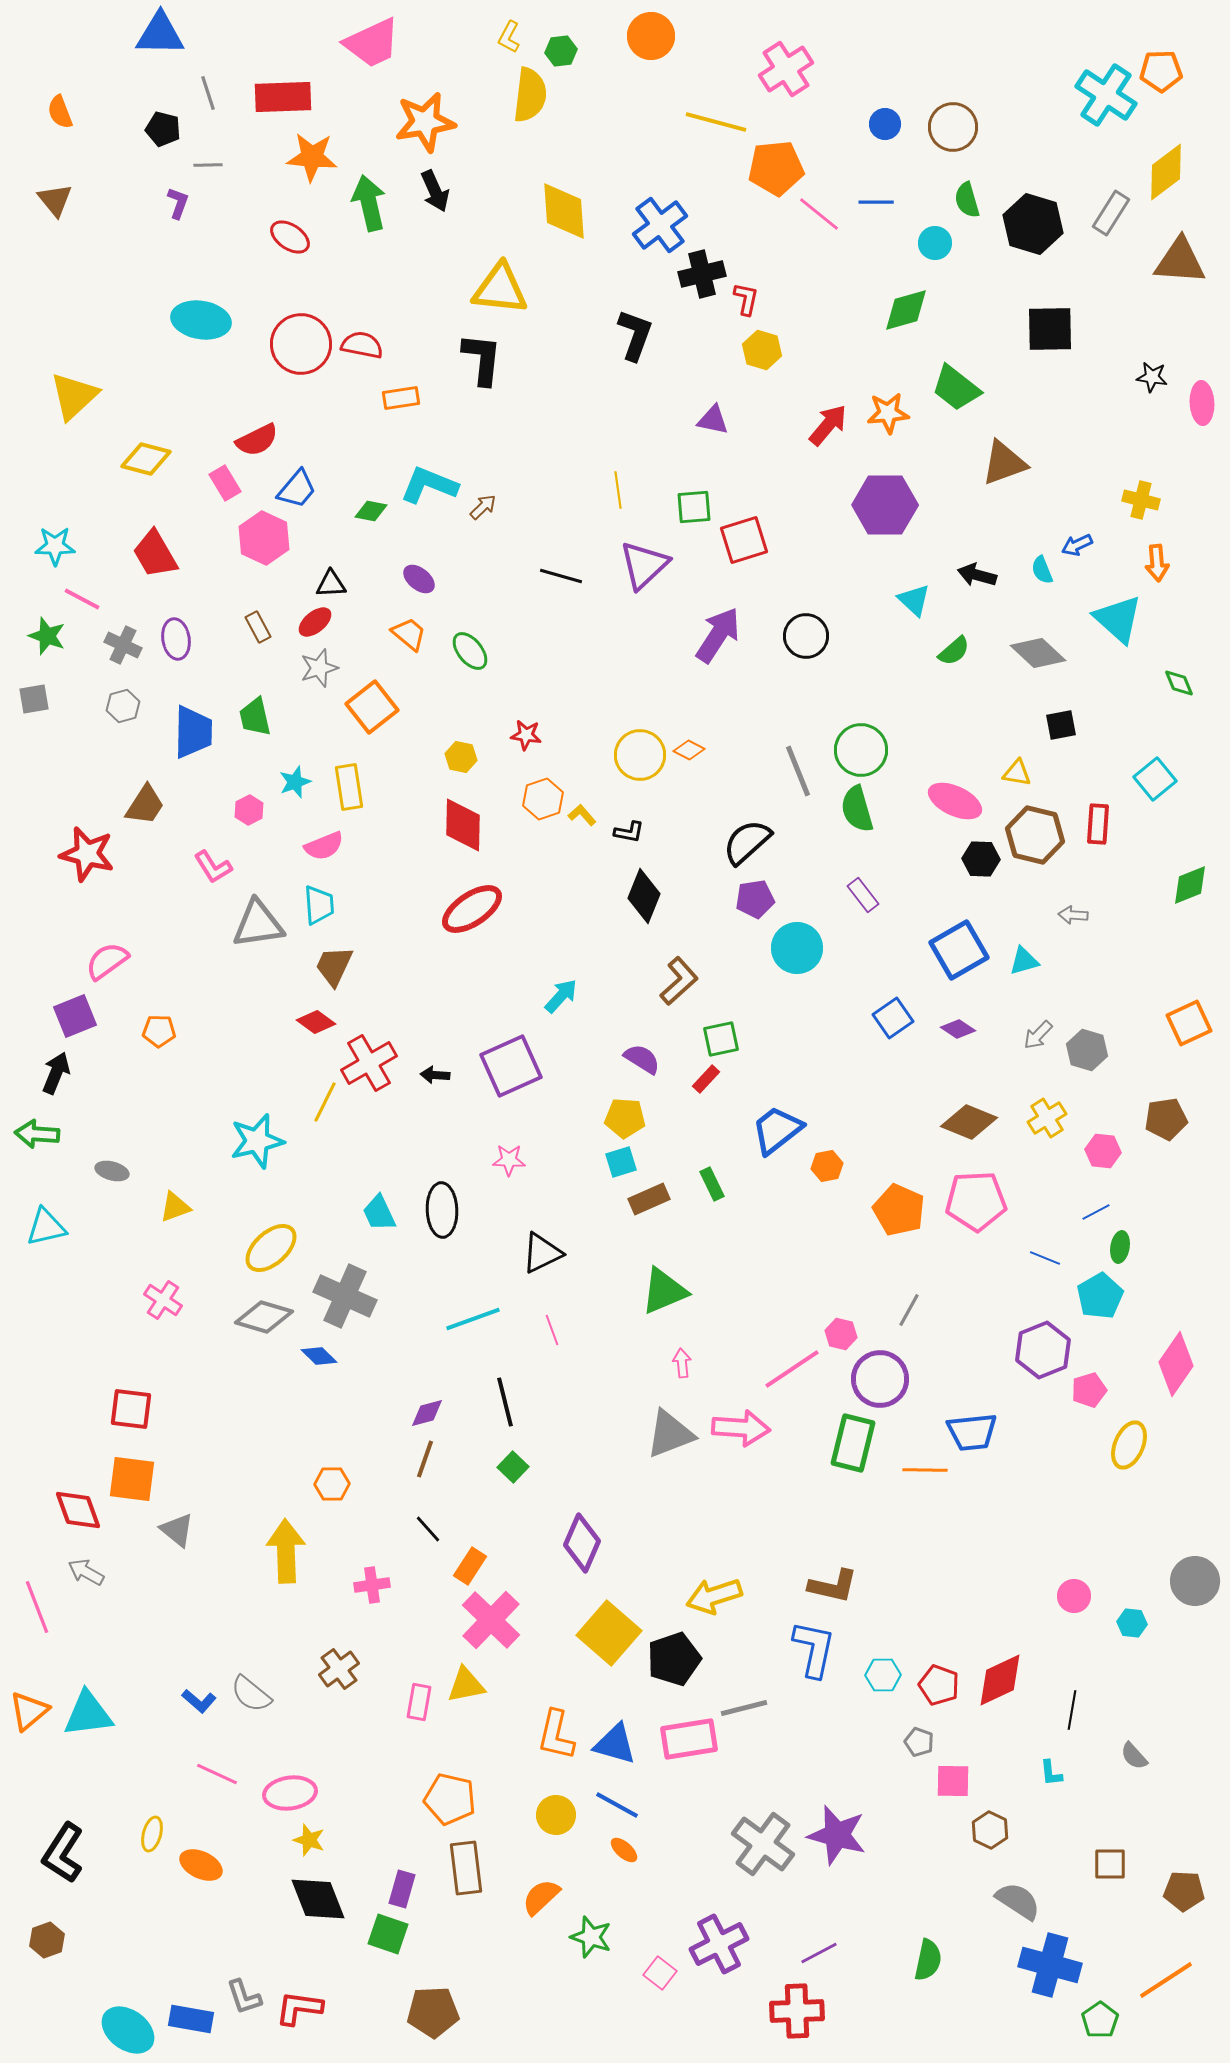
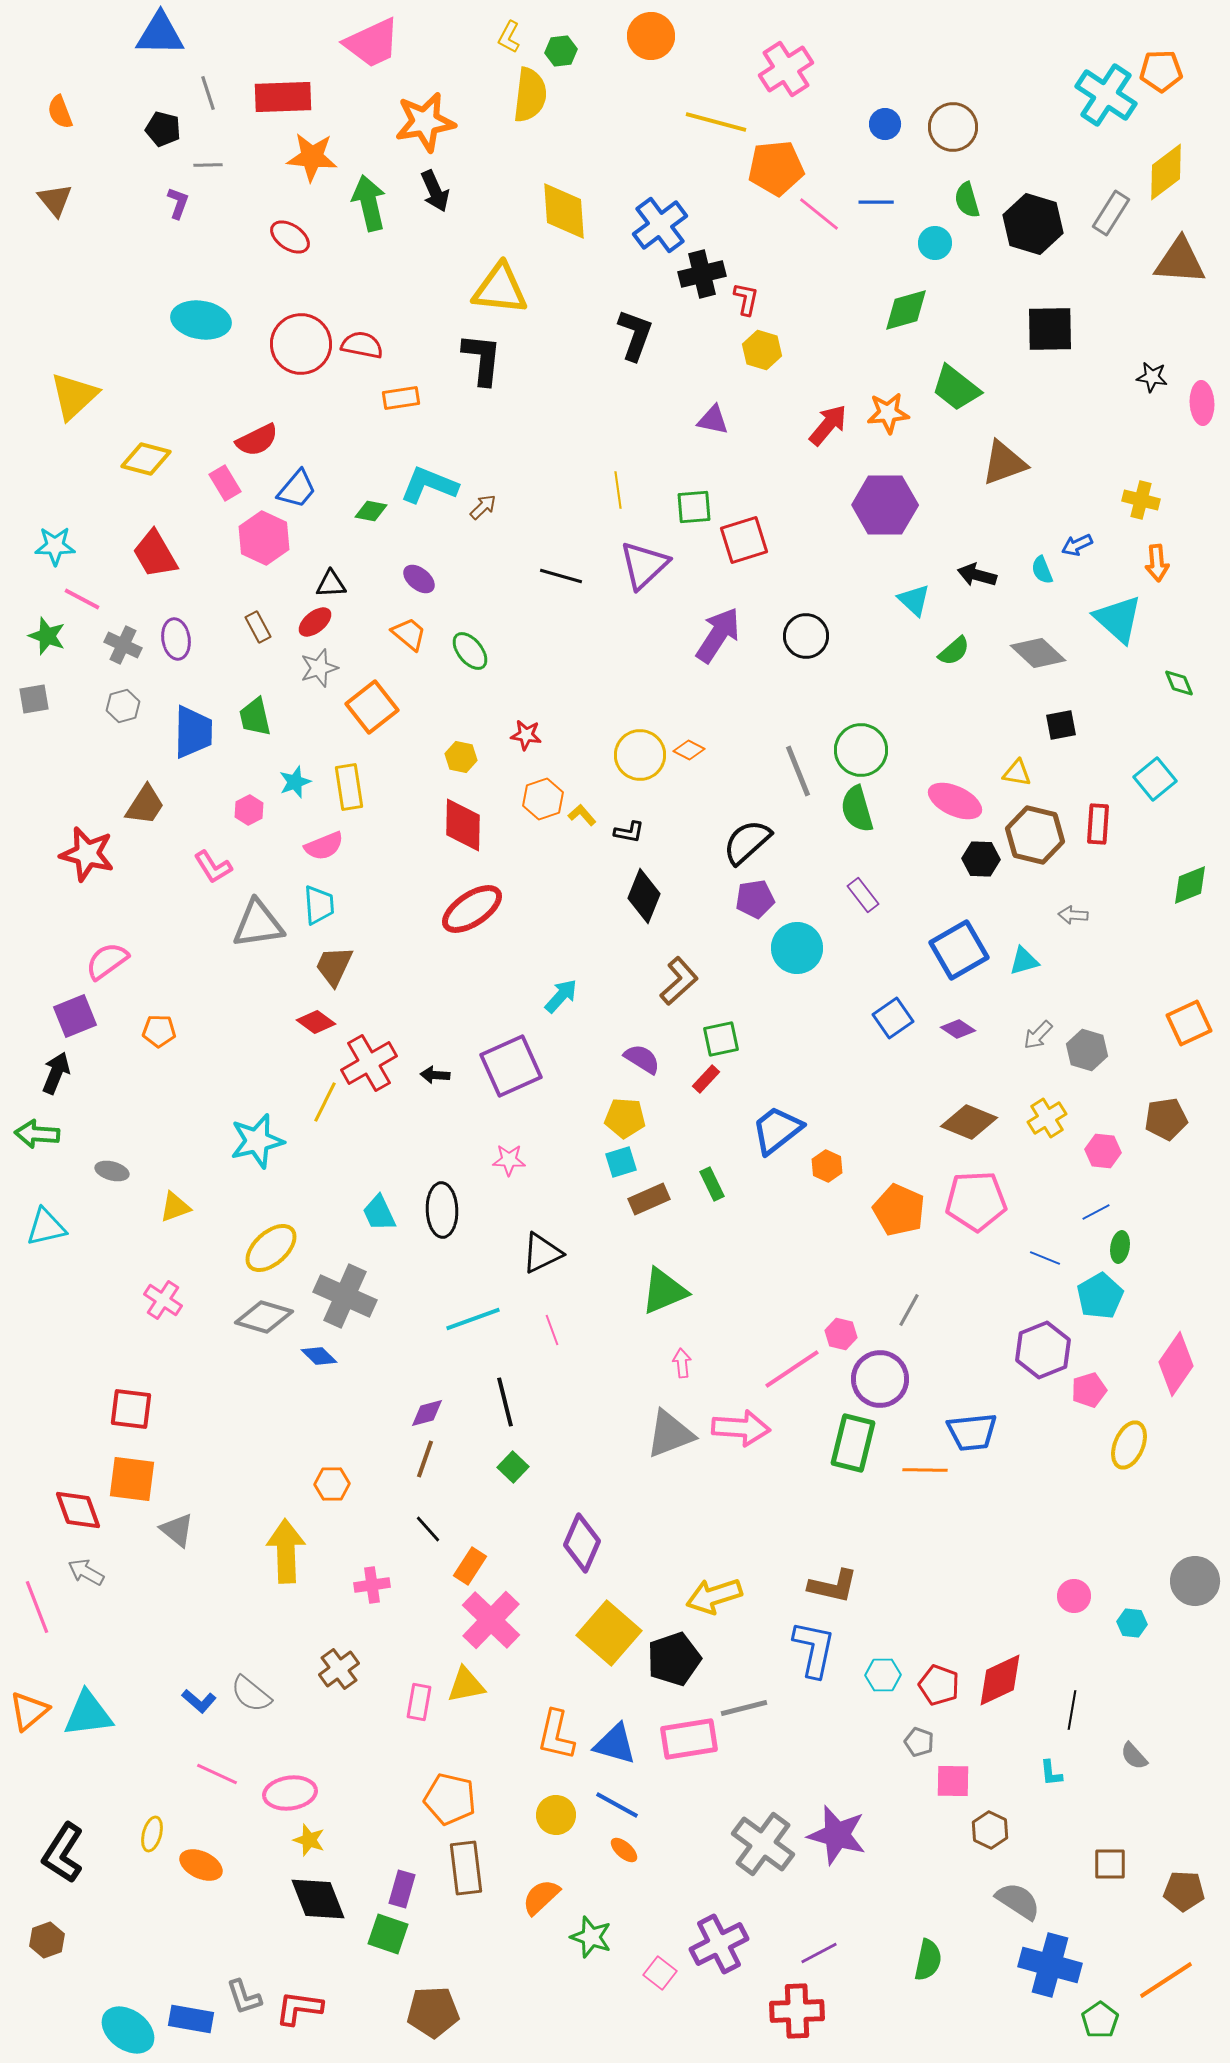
orange hexagon at (827, 1166): rotated 24 degrees counterclockwise
